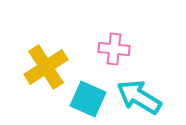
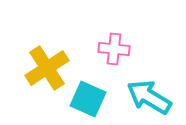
yellow cross: moved 1 px right, 1 px down
cyan arrow: moved 10 px right
